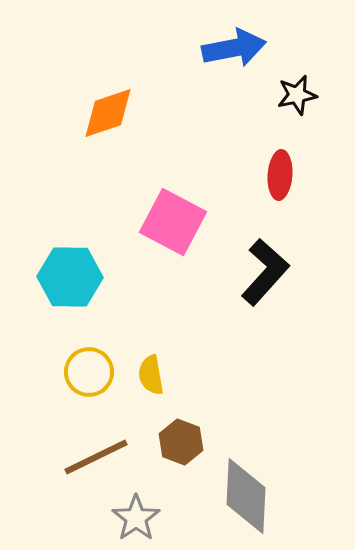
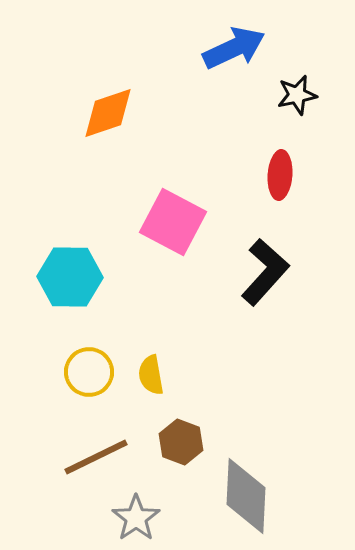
blue arrow: rotated 14 degrees counterclockwise
